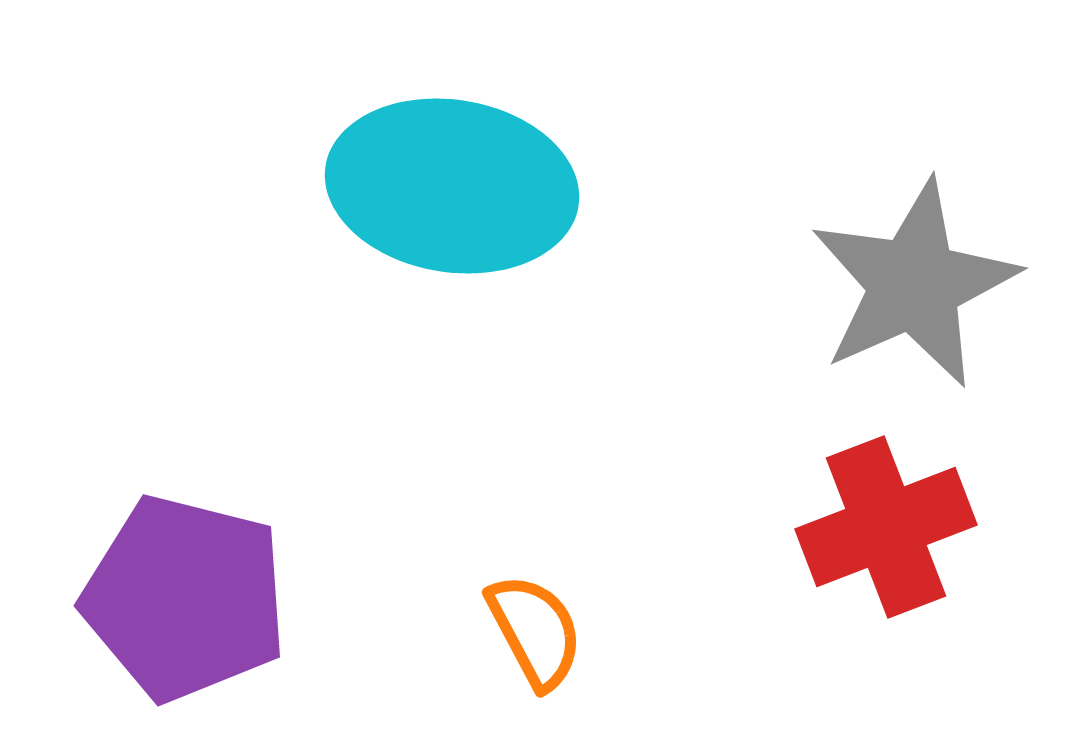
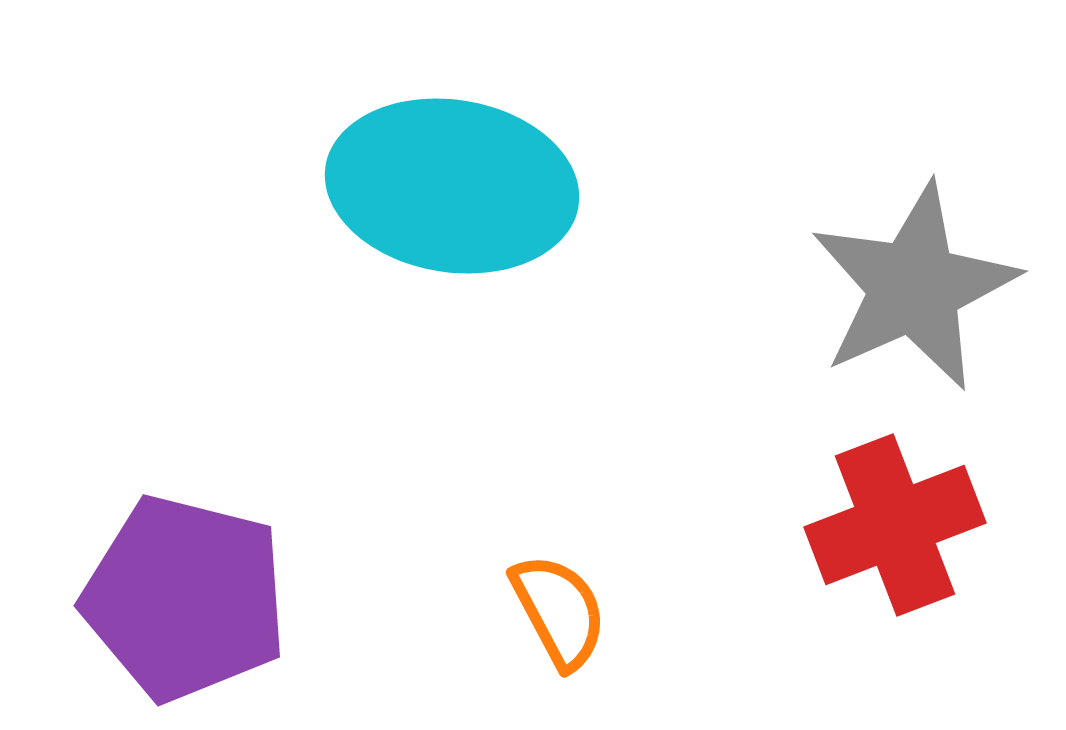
gray star: moved 3 px down
red cross: moved 9 px right, 2 px up
orange semicircle: moved 24 px right, 20 px up
